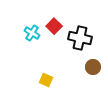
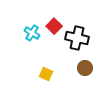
black cross: moved 3 px left
brown circle: moved 8 px left, 1 px down
yellow square: moved 6 px up
